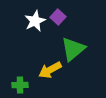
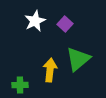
purple square: moved 7 px right, 7 px down
green triangle: moved 5 px right, 10 px down
yellow arrow: rotated 125 degrees clockwise
